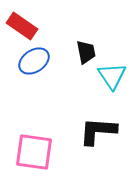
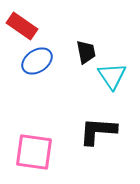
blue ellipse: moved 3 px right
